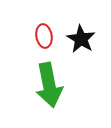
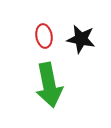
black star: rotated 20 degrees counterclockwise
